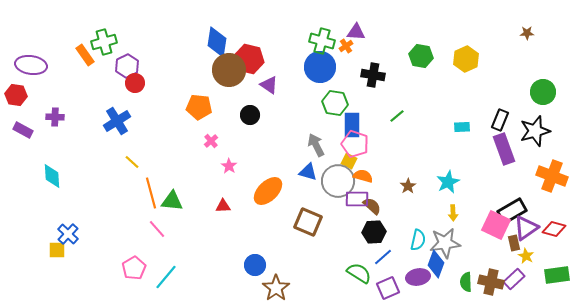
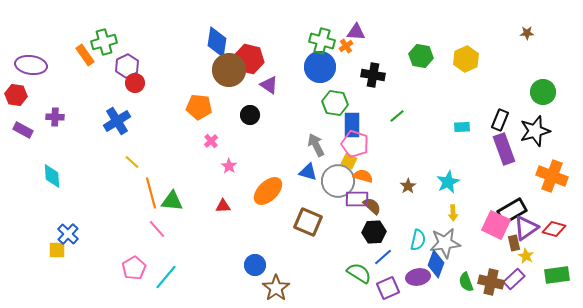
green semicircle at (466, 282): rotated 18 degrees counterclockwise
